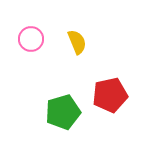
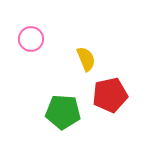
yellow semicircle: moved 9 px right, 17 px down
green pentagon: rotated 20 degrees clockwise
